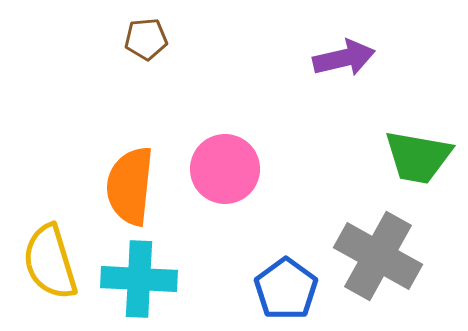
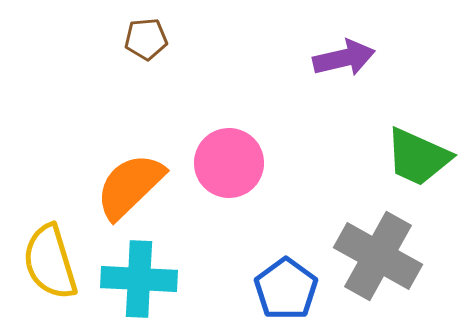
green trapezoid: rotated 14 degrees clockwise
pink circle: moved 4 px right, 6 px up
orange semicircle: rotated 40 degrees clockwise
